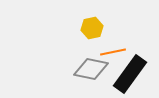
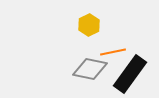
yellow hexagon: moved 3 px left, 3 px up; rotated 15 degrees counterclockwise
gray diamond: moved 1 px left
